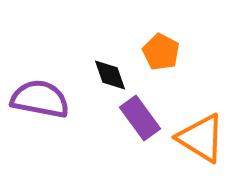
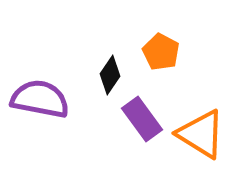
black diamond: rotated 54 degrees clockwise
purple rectangle: moved 2 px right, 1 px down
orange triangle: moved 4 px up
